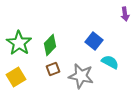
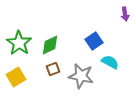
blue square: rotated 18 degrees clockwise
green diamond: rotated 20 degrees clockwise
